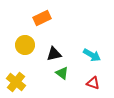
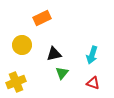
yellow circle: moved 3 px left
cyan arrow: rotated 78 degrees clockwise
green triangle: rotated 32 degrees clockwise
yellow cross: rotated 30 degrees clockwise
